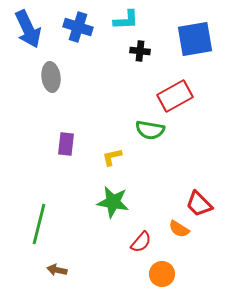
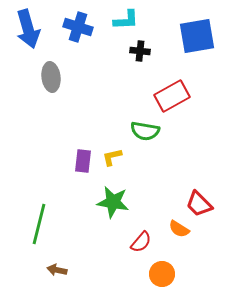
blue arrow: rotated 9 degrees clockwise
blue square: moved 2 px right, 3 px up
red rectangle: moved 3 px left
green semicircle: moved 5 px left, 1 px down
purple rectangle: moved 17 px right, 17 px down
